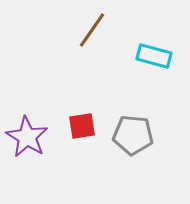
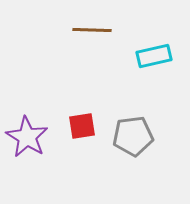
brown line: rotated 57 degrees clockwise
cyan rectangle: rotated 28 degrees counterclockwise
gray pentagon: moved 1 px down; rotated 12 degrees counterclockwise
